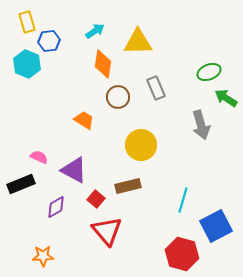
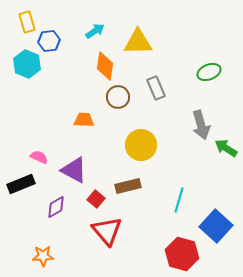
orange diamond: moved 2 px right, 2 px down
green arrow: moved 50 px down
orange trapezoid: rotated 30 degrees counterclockwise
cyan line: moved 4 px left
blue square: rotated 20 degrees counterclockwise
